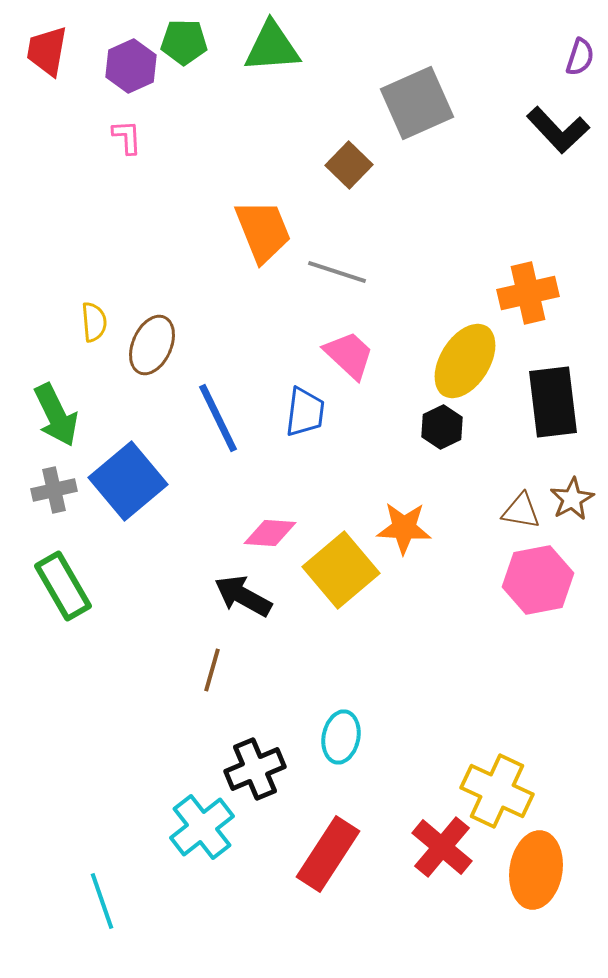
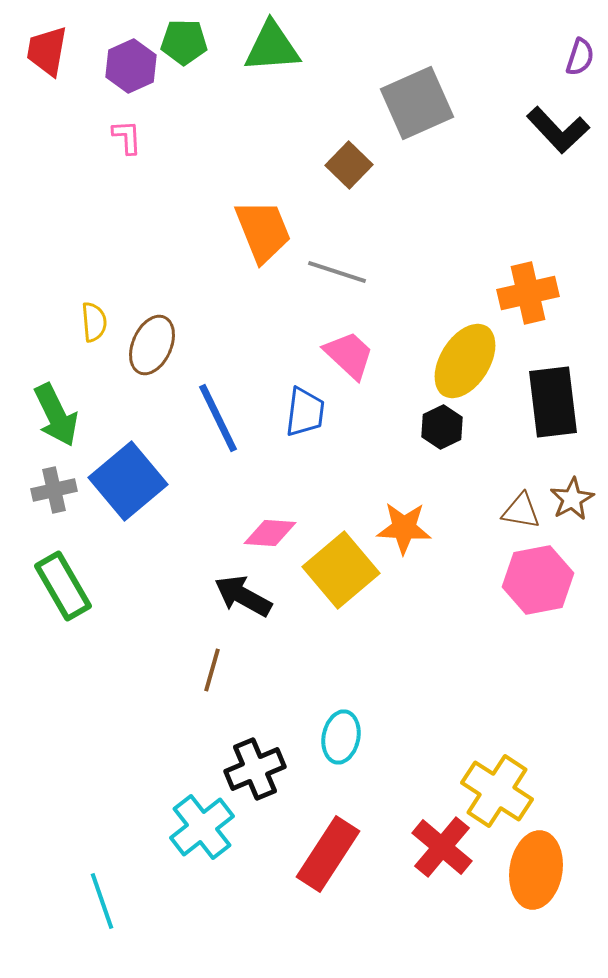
yellow cross: rotated 8 degrees clockwise
